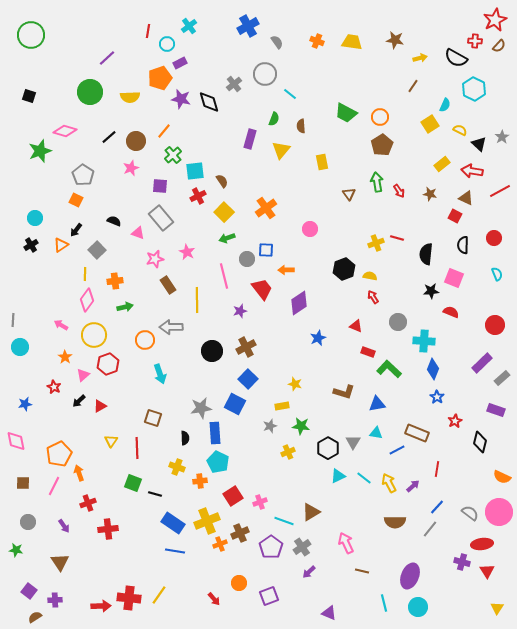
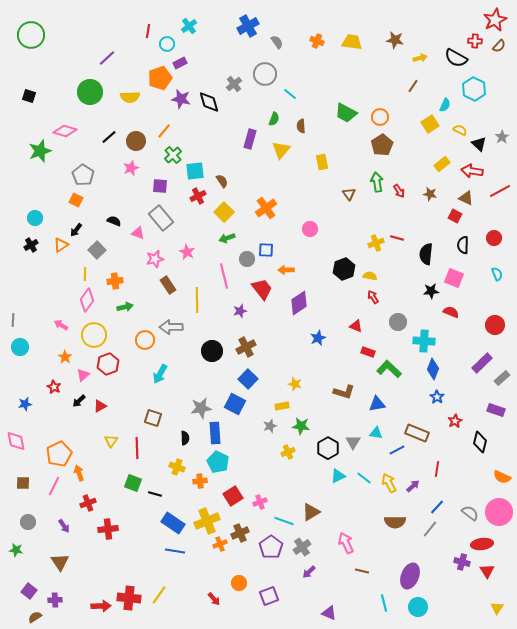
cyan arrow at (160, 374): rotated 48 degrees clockwise
